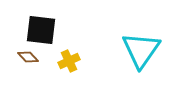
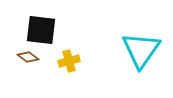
brown diamond: rotated 10 degrees counterclockwise
yellow cross: rotated 10 degrees clockwise
